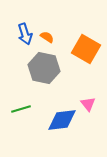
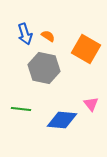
orange semicircle: moved 1 px right, 1 px up
pink triangle: moved 3 px right
green line: rotated 24 degrees clockwise
blue diamond: rotated 12 degrees clockwise
